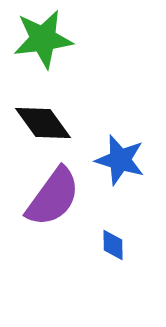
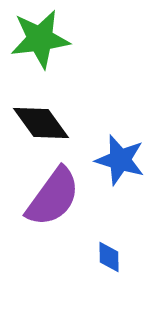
green star: moved 3 px left
black diamond: moved 2 px left
blue diamond: moved 4 px left, 12 px down
